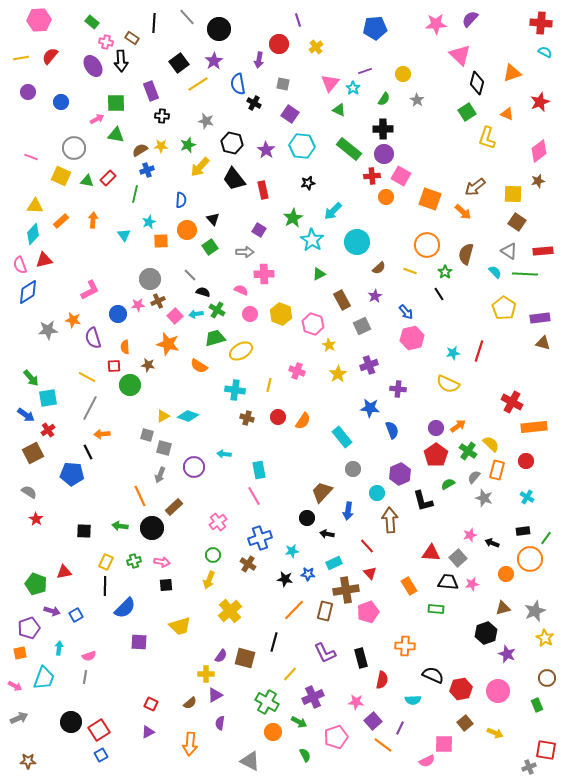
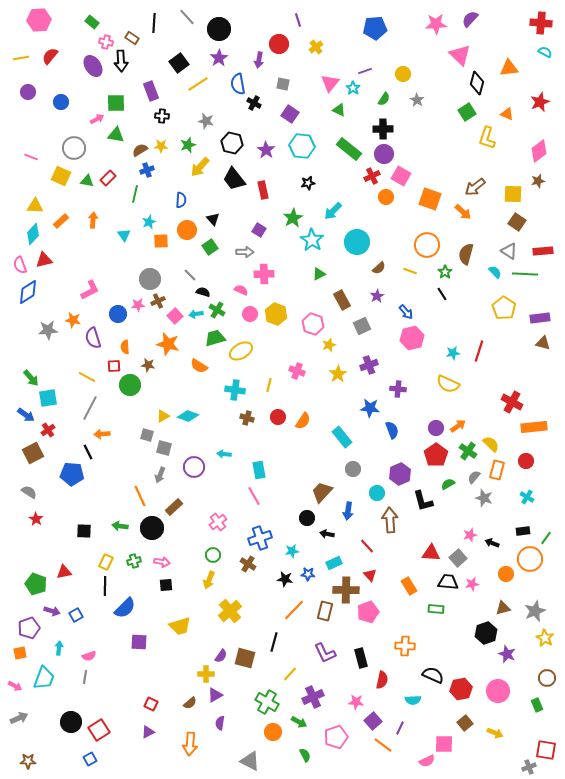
purple star at (214, 61): moved 5 px right, 3 px up
orange triangle at (512, 73): moved 3 px left, 5 px up; rotated 12 degrees clockwise
red cross at (372, 176): rotated 21 degrees counterclockwise
black line at (439, 294): moved 3 px right
purple star at (375, 296): moved 2 px right
yellow hexagon at (281, 314): moved 5 px left
yellow star at (329, 345): rotated 24 degrees clockwise
red triangle at (370, 573): moved 2 px down
brown cross at (346, 590): rotated 10 degrees clockwise
blue square at (101, 755): moved 11 px left, 4 px down
